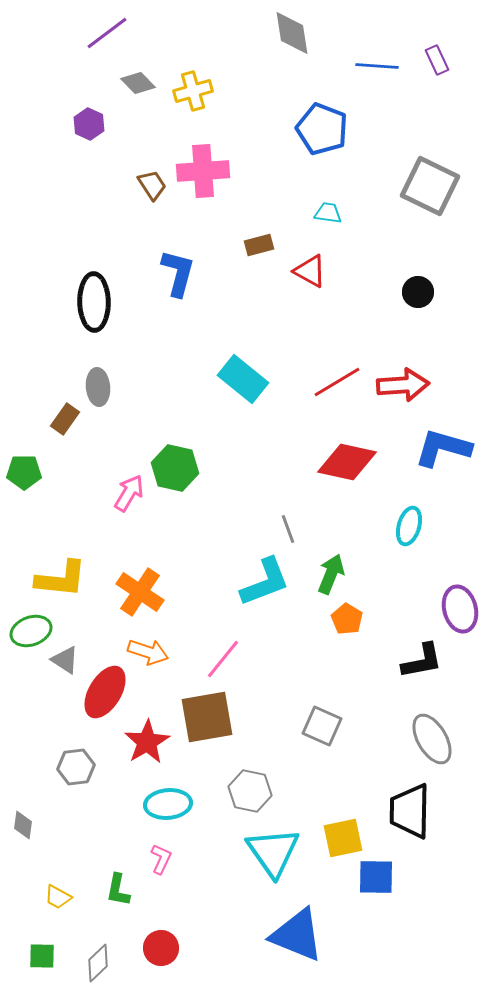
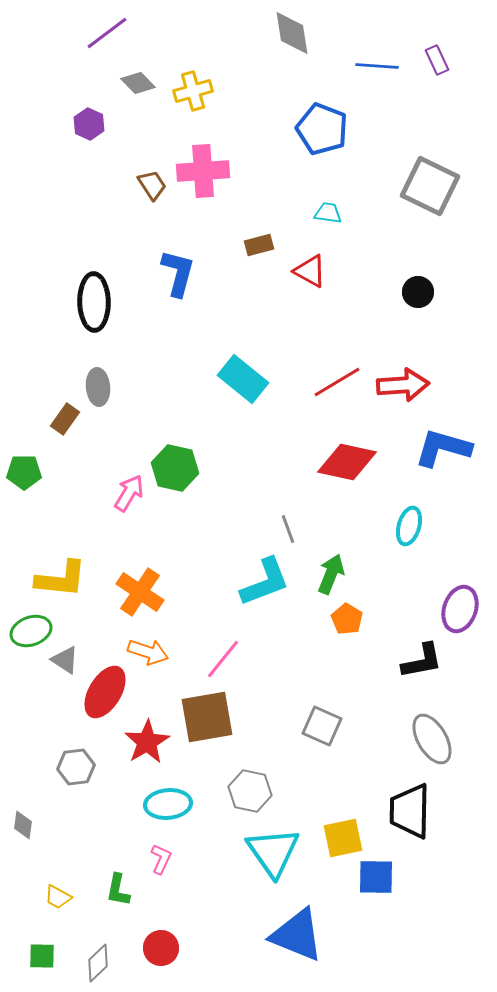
purple ellipse at (460, 609): rotated 33 degrees clockwise
